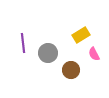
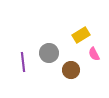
purple line: moved 19 px down
gray circle: moved 1 px right
